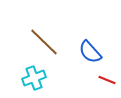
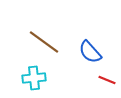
brown line: rotated 8 degrees counterclockwise
cyan cross: rotated 15 degrees clockwise
